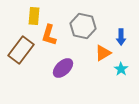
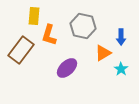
purple ellipse: moved 4 px right
